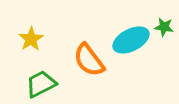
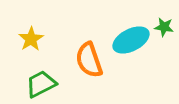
orange semicircle: rotated 18 degrees clockwise
